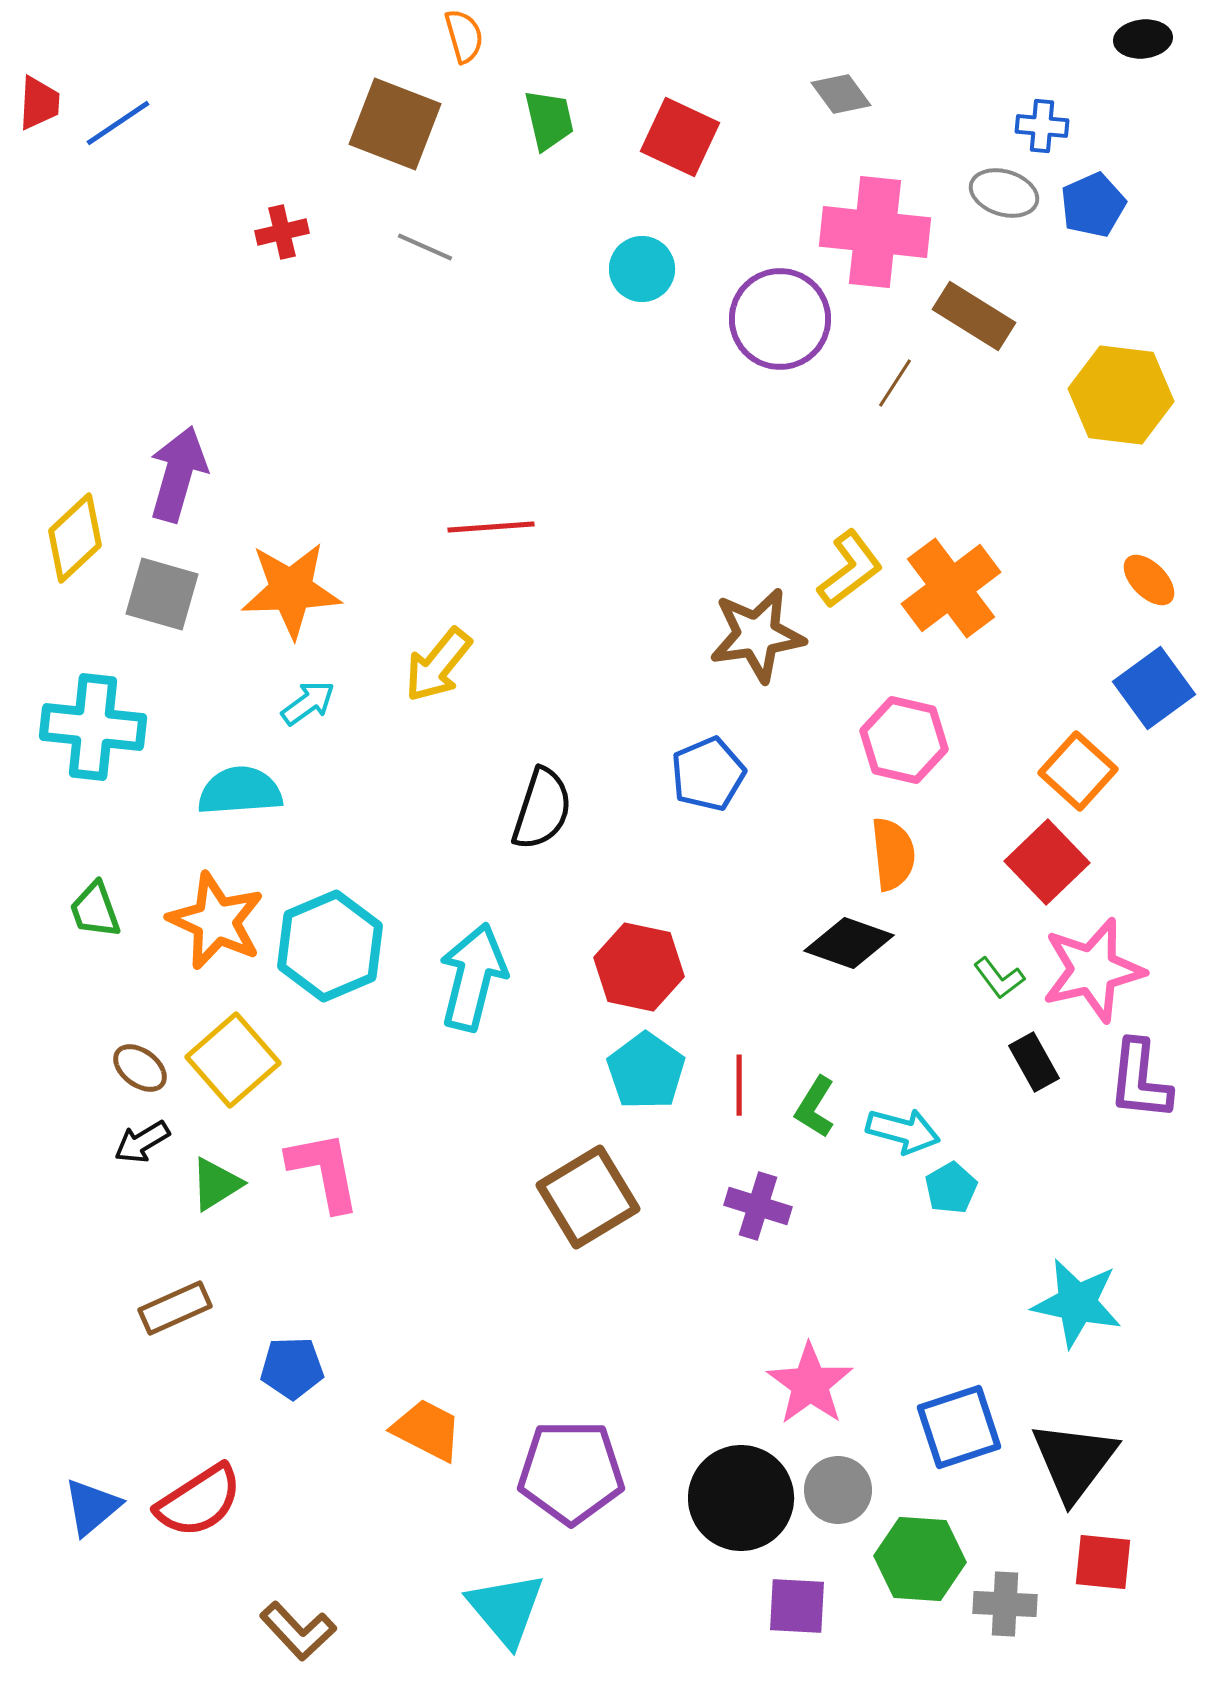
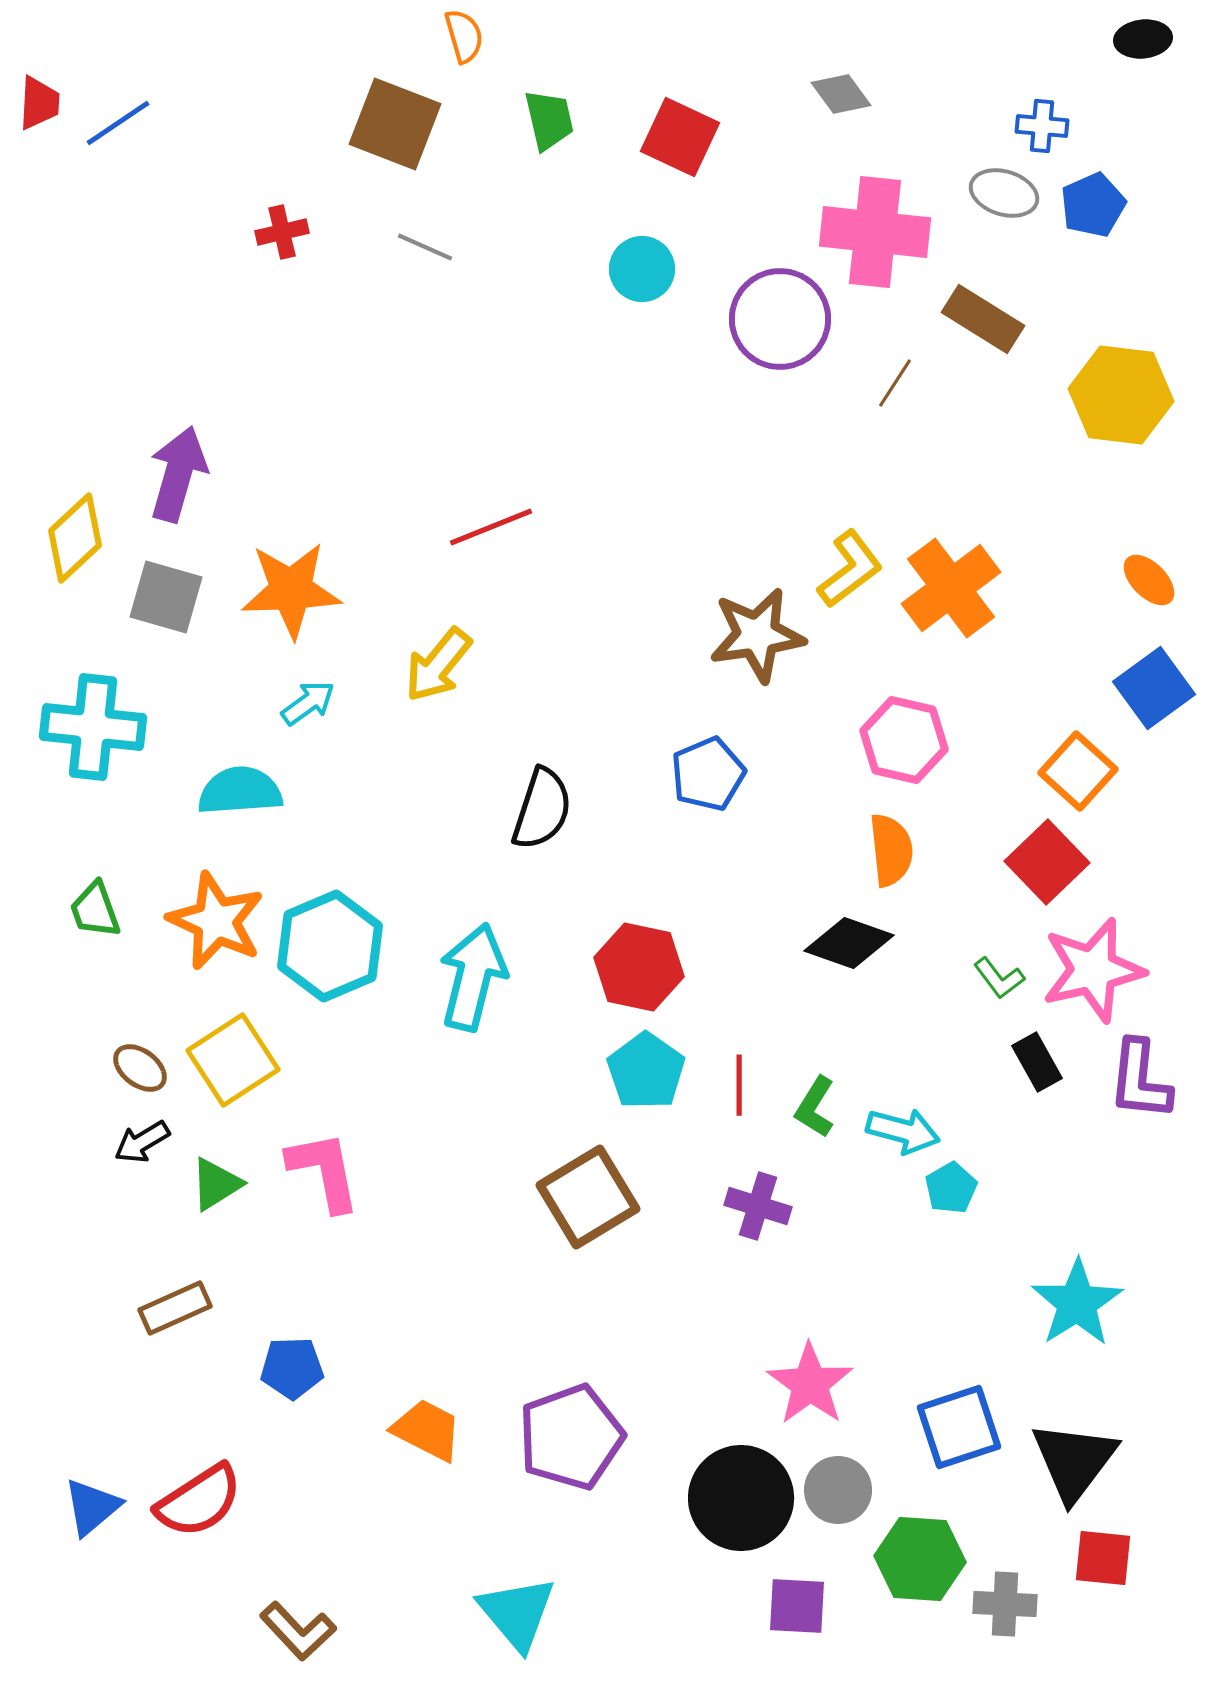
brown rectangle at (974, 316): moved 9 px right, 3 px down
red line at (491, 527): rotated 18 degrees counterclockwise
gray square at (162, 594): moved 4 px right, 3 px down
orange semicircle at (893, 854): moved 2 px left, 4 px up
yellow square at (233, 1060): rotated 8 degrees clockwise
black rectangle at (1034, 1062): moved 3 px right
cyan star at (1077, 1303): rotated 28 degrees clockwise
purple pentagon at (571, 1472): moved 35 px up; rotated 20 degrees counterclockwise
red square at (1103, 1562): moved 4 px up
cyan triangle at (506, 1609): moved 11 px right, 4 px down
